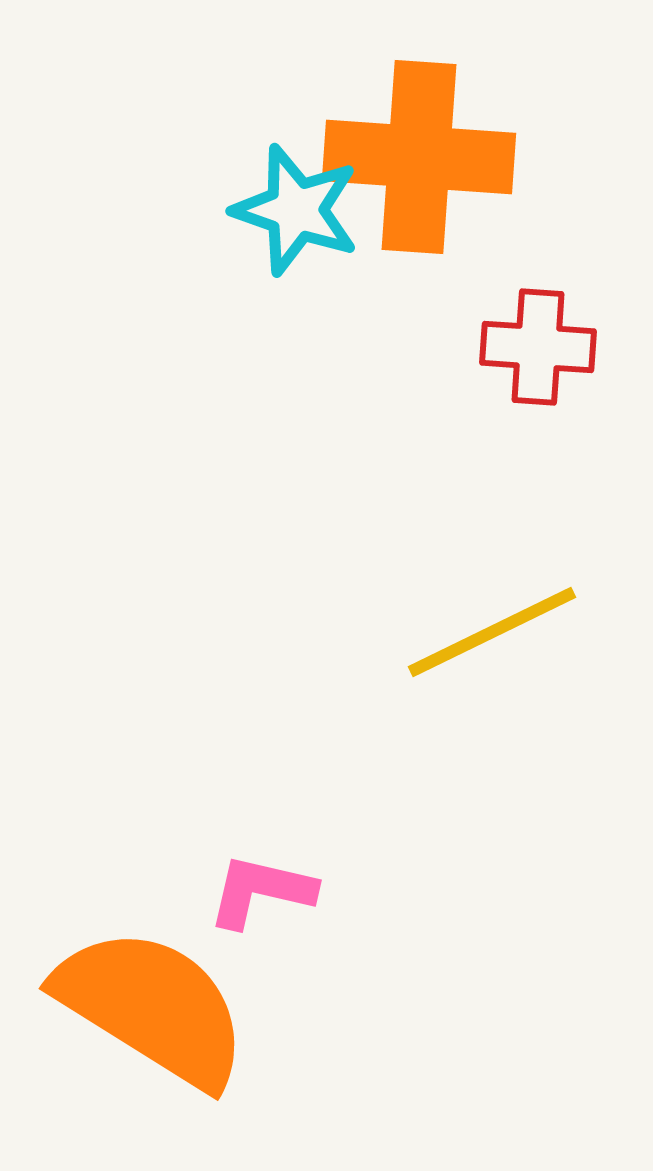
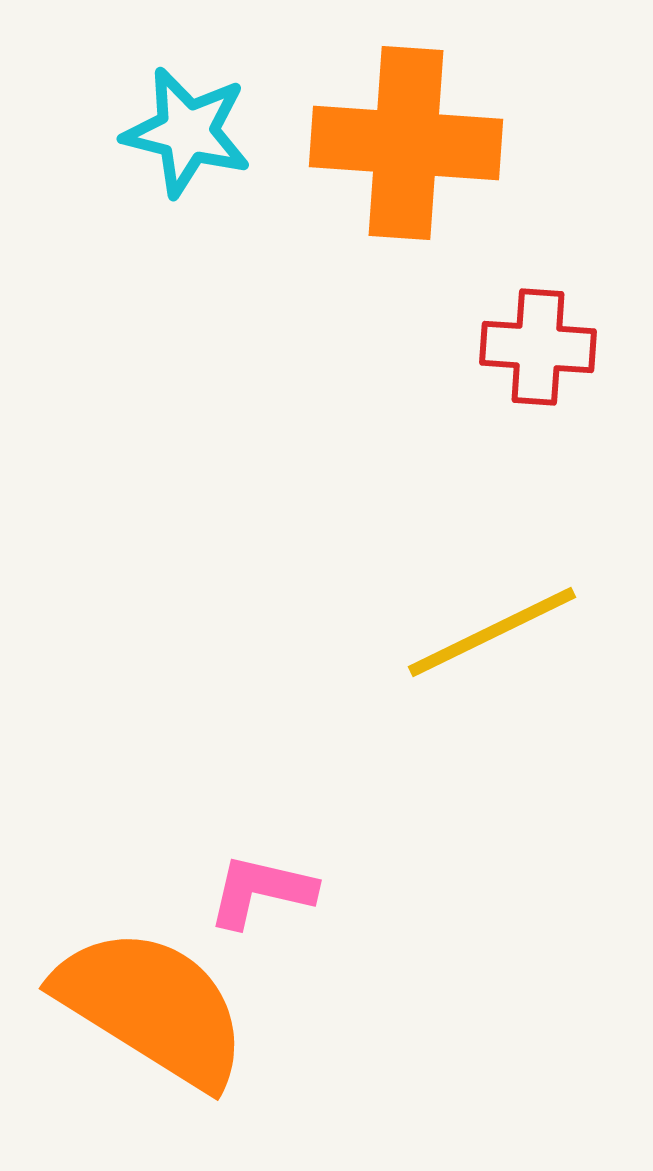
orange cross: moved 13 px left, 14 px up
cyan star: moved 109 px left, 78 px up; rotated 5 degrees counterclockwise
